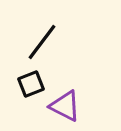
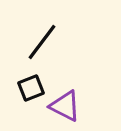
black square: moved 4 px down
